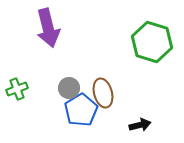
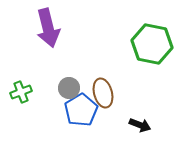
green hexagon: moved 2 px down; rotated 6 degrees counterclockwise
green cross: moved 4 px right, 3 px down
black arrow: rotated 35 degrees clockwise
